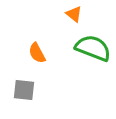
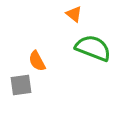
orange semicircle: moved 8 px down
gray square: moved 3 px left, 5 px up; rotated 15 degrees counterclockwise
